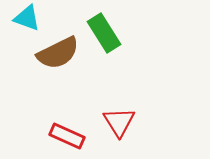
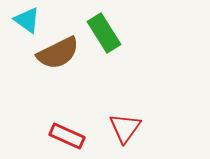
cyan triangle: moved 2 px down; rotated 16 degrees clockwise
red triangle: moved 6 px right, 6 px down; rotated 8 degrees clockwise
